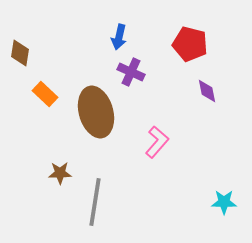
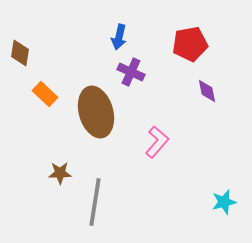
red pentagon: rotated 24 degrees counterclockwise
cyan star: rotated 15 degrees counterclockwise
